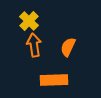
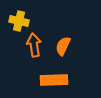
yellow cross: moved 10 px left; rotated 30 degrees counterclockwise
orange semicircle: moved 5 px left, 1 px up
